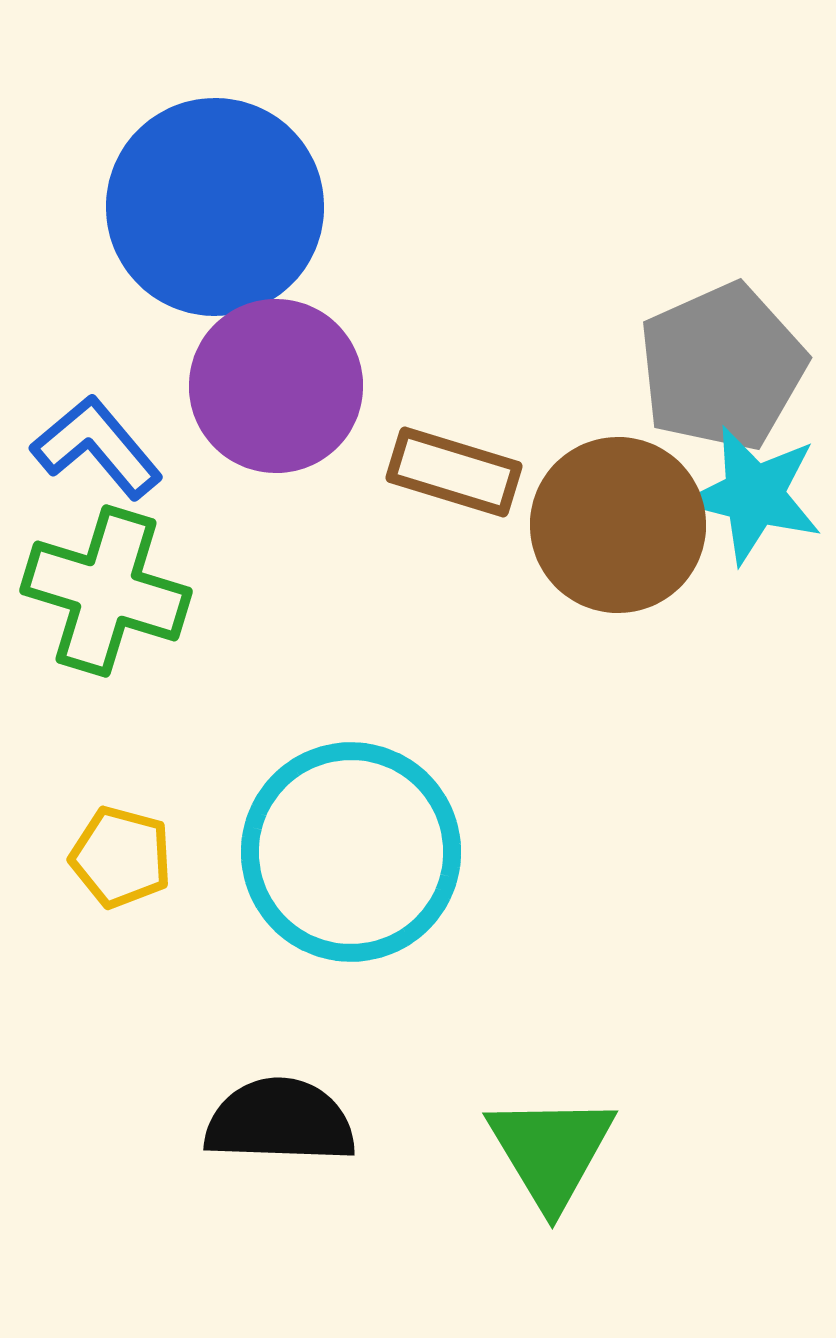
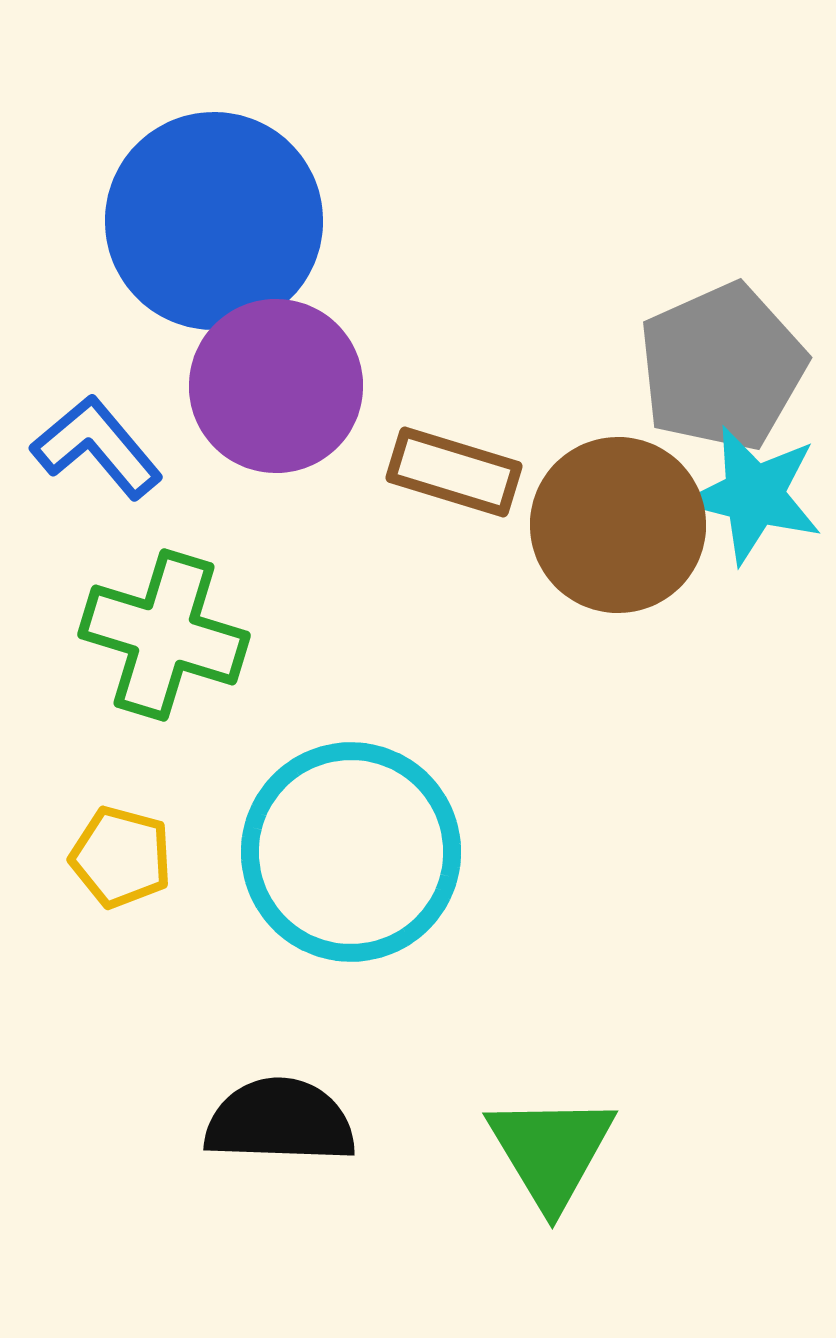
blue circle: moved 1 px left, 14 px down
green cross: moved 58 px right, 44 px down
